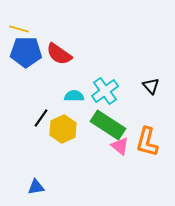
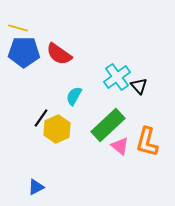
yellow line: moved 1 px left, 1 px up
blue pentagon: moved 2 px left
black triangle: moved 12 px left
cyan cross: moved 12 px right, 14 px up
cyan semicircle: rotated 60 degrees counterclockwise
green rectangle: rotated 76 degrees counterclockwise
yellow hexagon: moved 6 px left
blue triangle: rotated 18 degrees counterclockwise
